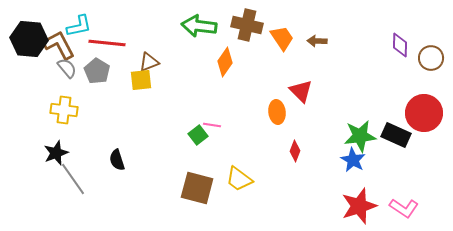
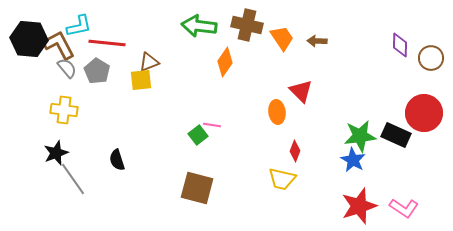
yellow trapezoid: moved 43 px right; rotated 24 degrees counterclockwise
